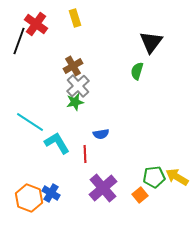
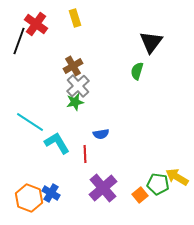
green pentagon: moved 4 px right, 7 px down; rotated 15 degrees clockwise
